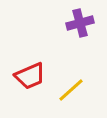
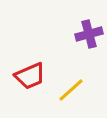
purple cross: moved 9 px right, 11 px down
